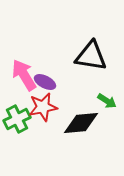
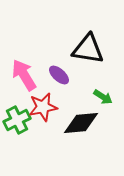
black triangle: moved 3 px left, 7 px up
purple ellipse: moved 14 px right, 7 px up; rotated 15 degrees clockwise
green arrow: moved 4 px left, 4 px up
green cross: moved 1 px down
